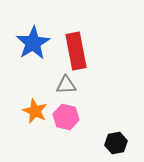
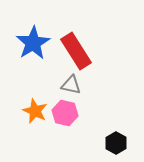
red rectangle: rotated 21 degrees counterclockwise
gray triangle: moved 5 px right; rotated 15 degrees clockwise
pink hexagon: moved 1 px left, 4 px up
black hexagon: rotated 20 degrees counterclockwise
